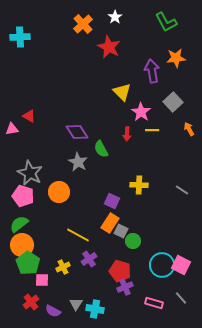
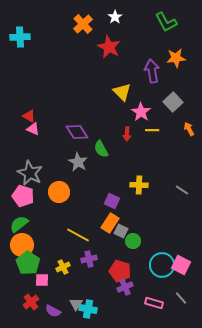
pink triangle at (12, 129): moved 21 px right; rotated 32 degrees clockwise
purple cross at (89, 259): rotated 21 degrees clockwise
cyan cross at (95, 309): moved 7 px left
